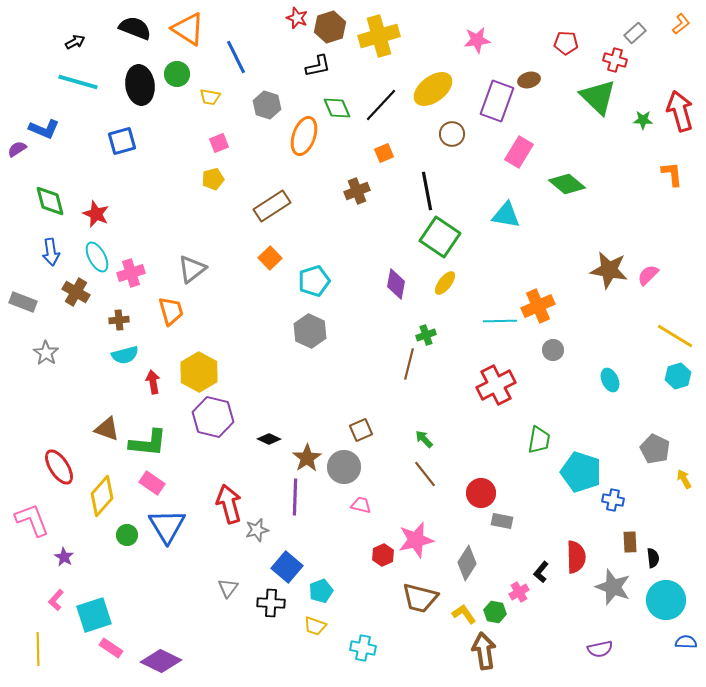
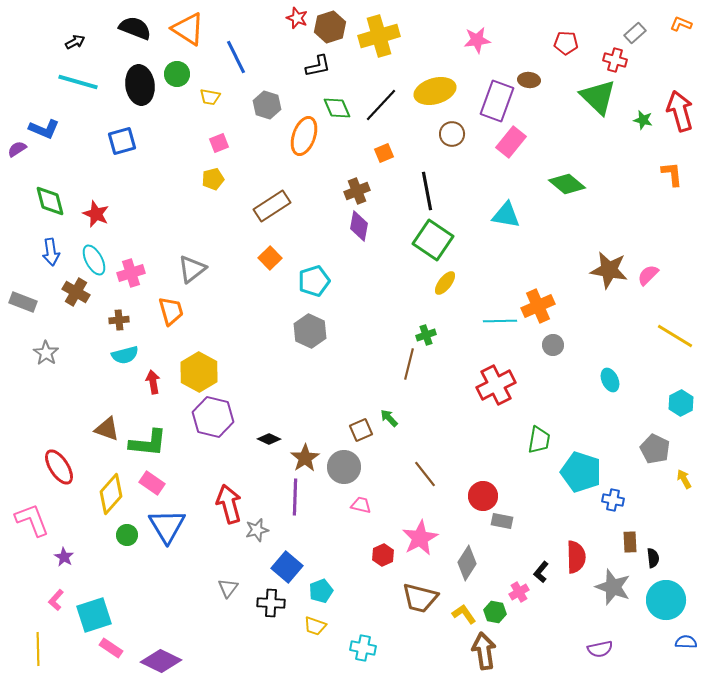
orange L-shape at (681, 24): rotated 120 degrees counterclockwise
brown ellipse at (529, 80): rotated 20 degrees clockwise
yellow ellipse at (433, 89): moved 2 px right, 2 px down; rotated 21 degrees clockwise
green star at (643, 120): rotated 12 degrees clockwise
pink rectangle at (519, 152): moved 8 px left, 10 px up; rotated 8 degrees clockwise
green square at (440, 237): moved 7 px left, 3 px down
cyan ellipse at (97, 257): moved 3 px left, 3 px down
purple diamond at (396, 284): moved 37 px left, 58 px up
gray circle at (553, 350): moved 5 px up
cyan hexagon at (678, 376): moved 3 px right, 27 px down; rotated 10 degrees counterclockwise
green arrow at (424, 439): moved 35 px left, 21 px up
brown star at (307, 458): moved 2 px left
red circle at (481, 493): moved 2 px right, 3 px down
yellow diamond at (102, 496): moved 9 px right, 2 px up
pink star at (416, 540): moved 4 px right, 2 px up; rotated 15 degrees counterclockwise
